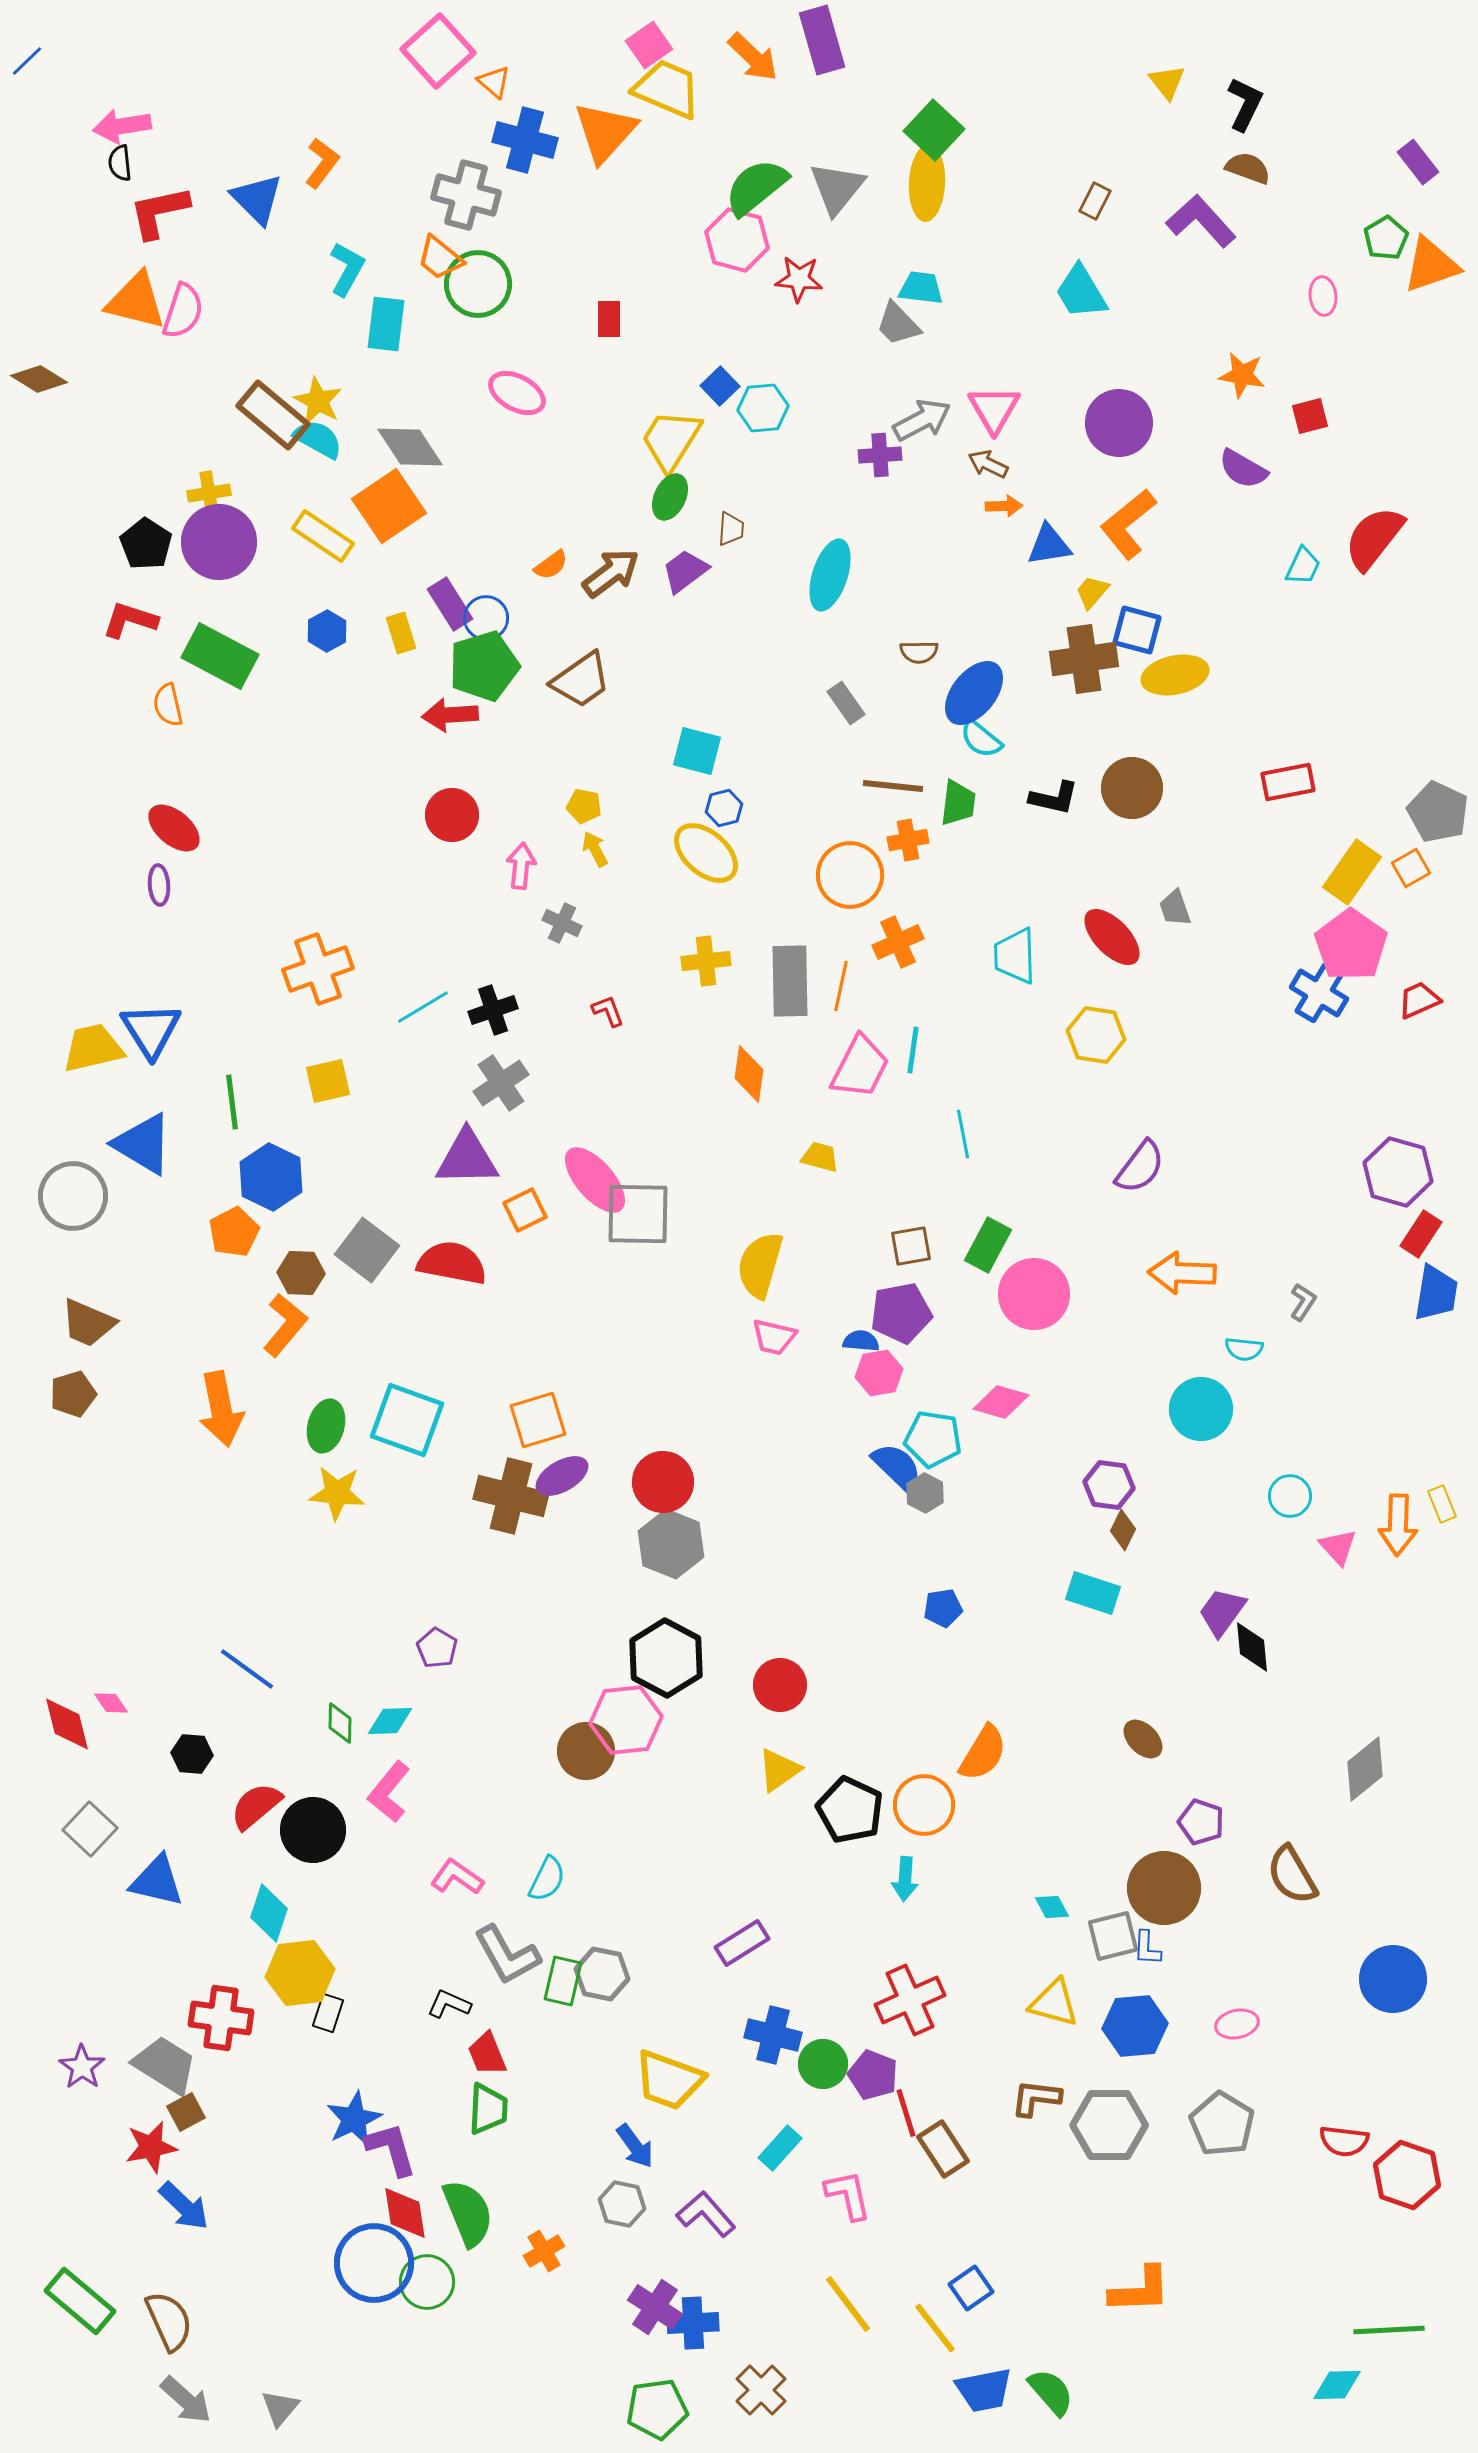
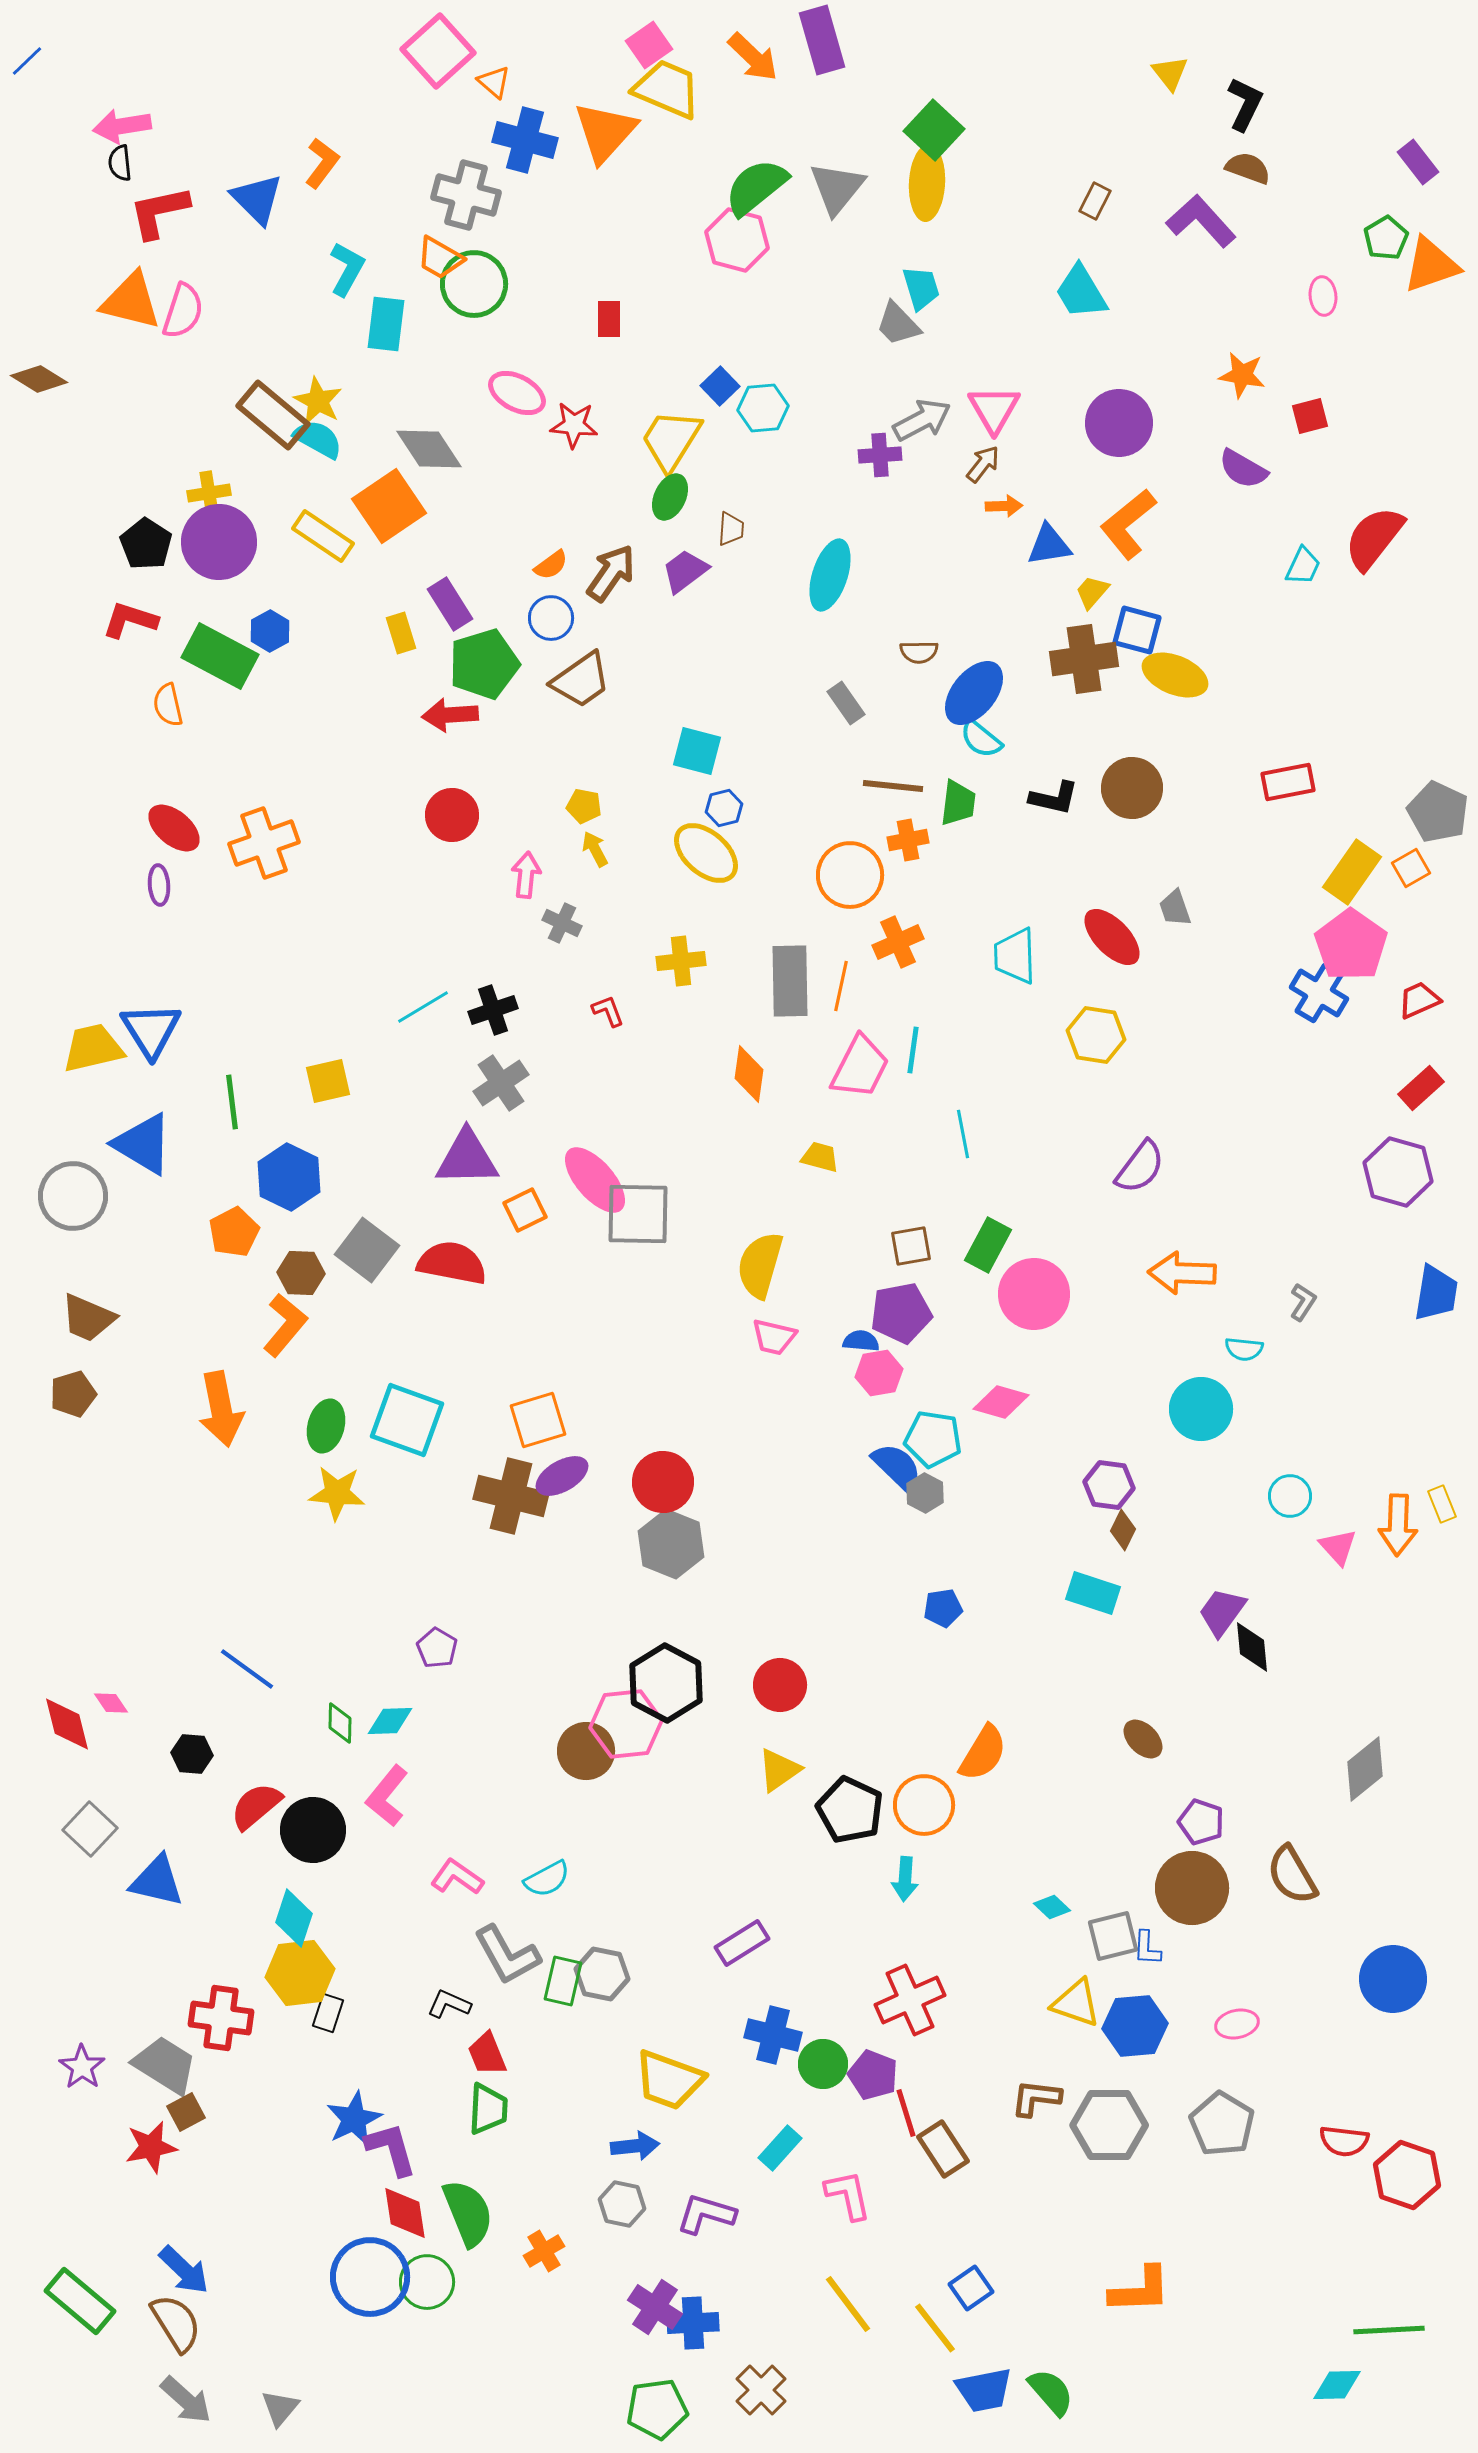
yellow triangle at (1167, 82): moved 3 px right, 9 px up
orange trapezoid at (440, 258): rotated 9 degrees counterclockwise
red star at (799, 279): moved 225 px left, 146 px down
green circle at (478, 284): moved 4 px left
cyan trapezoid at (921, 288): rotated 66 degrees clockwise
orange triangle at (136, 301): moved 5 px left
gray diamond at (410, 447): moved 19 px right, 2 px down
brown arrow at (988, 464): moved 5 px left; rotated 102 degrees clockwise
brown arrow at (611, 573): rotated 18 degrees counterclockwise
blue circle at (486, 618): moved 65 px right
blue hexagon at (327, 631): moved 57 px left
green pentagon at (484, 666): moved 2 px up
yellow ellipse at (1175, 675): rotated 34 degrees clockwise
pink arrow at (521, 866): moved 5 px right, 9 px down
yellow cross at (706, 961): moved 25 px left
orange cross at (318, 969): moved 54 px left, 126 px up
blue hexagon at (271, 1177): moved 18 px right
red rectangle at (1421, 1234): moved 146 px up; rotated 15 degrees clockwise
brown trapezoid at (88, 1323): moved 5 px up
black hexagon at (666, 1658): moved 25 px down
pink hexagon at (626, 1720): moved 4 px down
pink L-shape at (389, 1792): moved 2 px left, 4 px down
cyan semicircle at (547, 1879): rotated 36 degrees clockwise
brown circle at (1164, 1888): moved 28 px right
cyan diamond at (1052, 1907): rotated 18 degrees counterclockwise
cyan diamond at (269, 1913): moved 25 px right, 5 px down
yellow triangle at (1054, 2003): moved 22 px right; rotated 4 degrees clockwise
blue arrow at (635, 2146): rotated 60 degrees counterclockwise
blue arrow at (184, 2206): moved 64 px down
purple L-shape at (706, 2214): rotated 32 degrees counterclockwise
blue circle at (374, 2263): moved 4 px left, 14 px down
brown semicircle at (169, 2321): moved 7 px right, 2 px down; rotated 8 degrees counterclockwise
